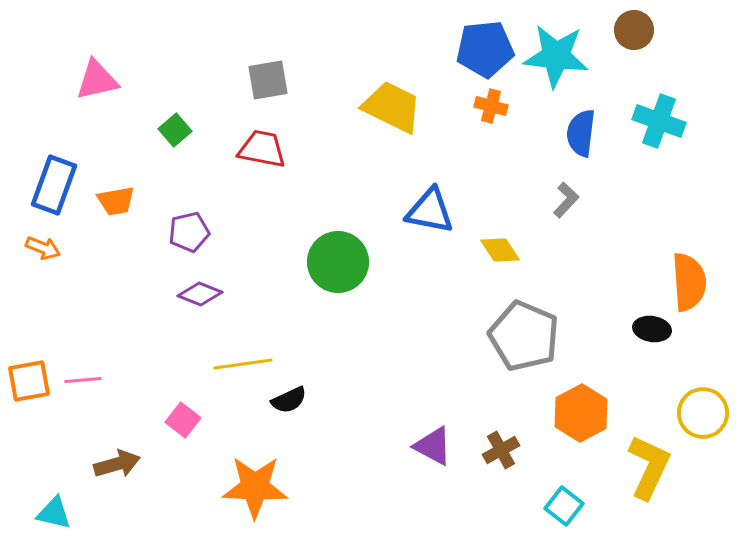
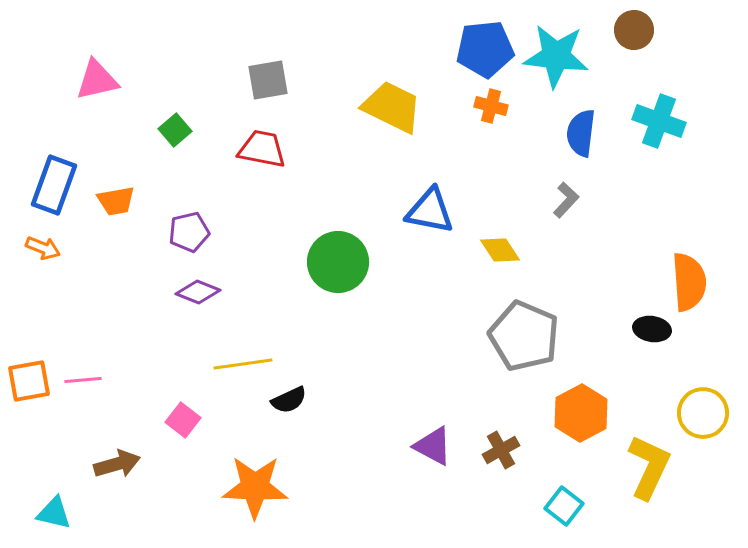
purple diamond: moved 2 px left, 2 px up
